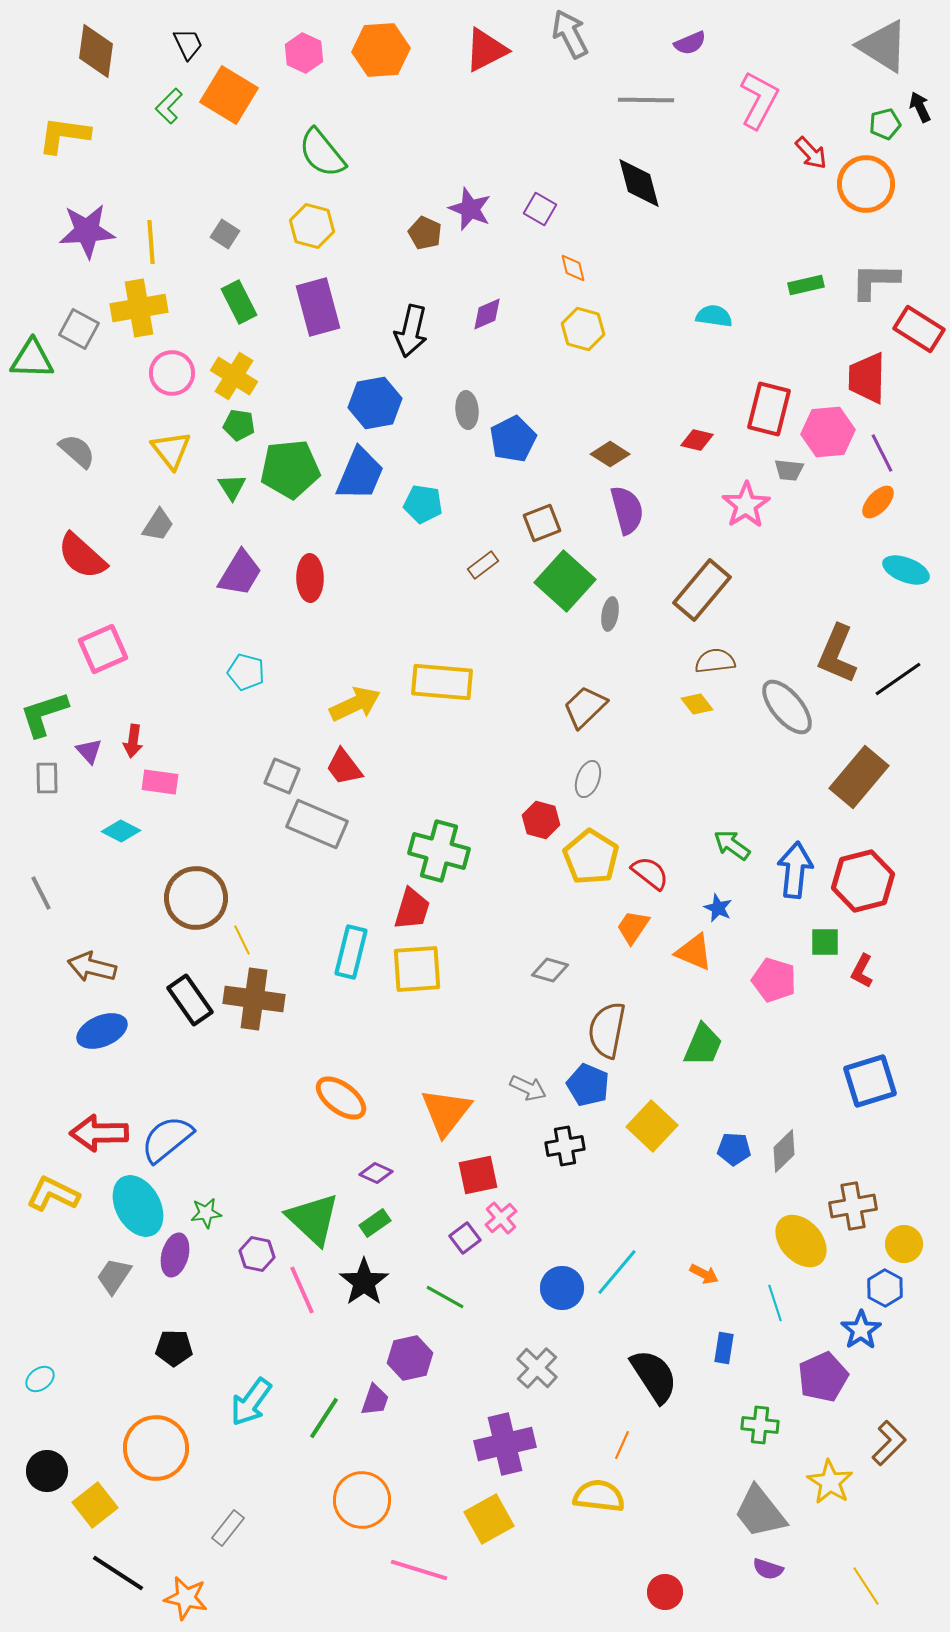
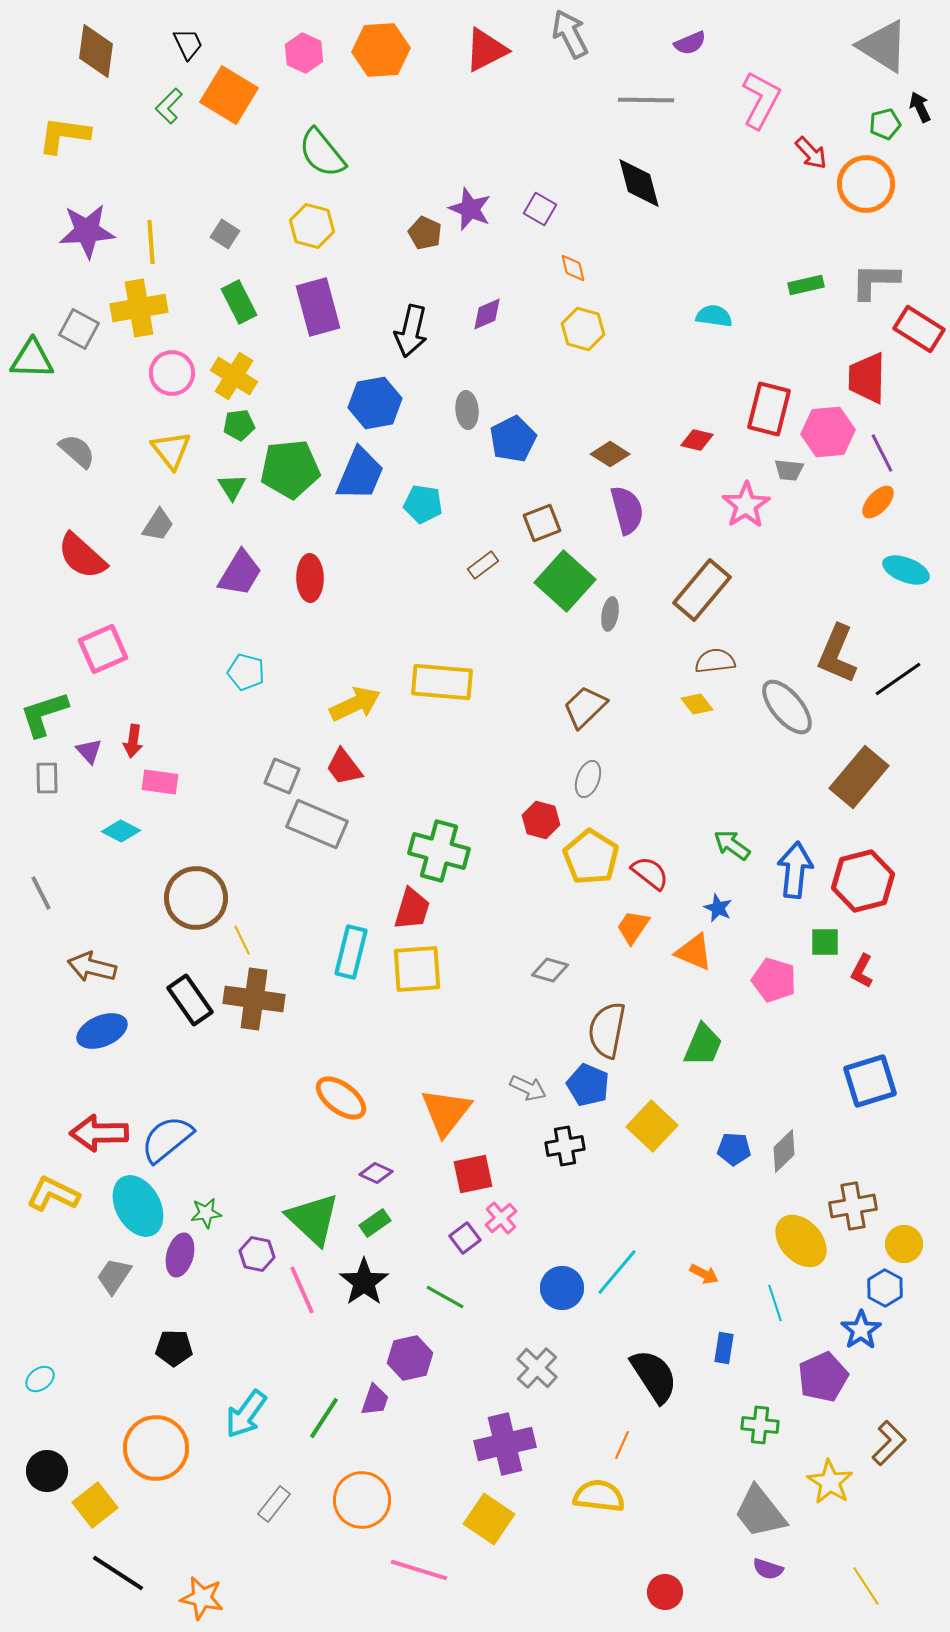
pink L-shape at (759, 100): moved 2 px right
green pentagon at (239, 425): rotated 16 degrees counterclockwise
red square at (478, 1175): moved 5 px left, 1 px up
purple ellipse at (175, 1255): moved 5 px right
cyan arrow at (251, 1402): moved 5 px left, 12 px down
yellow square at (489, 1519): rotated 27 degrees counterclockwise
gray rectangle at (228, 1528): moved 46 px right, 24 px up
orange star at (186, 1598): moved 16 px right
